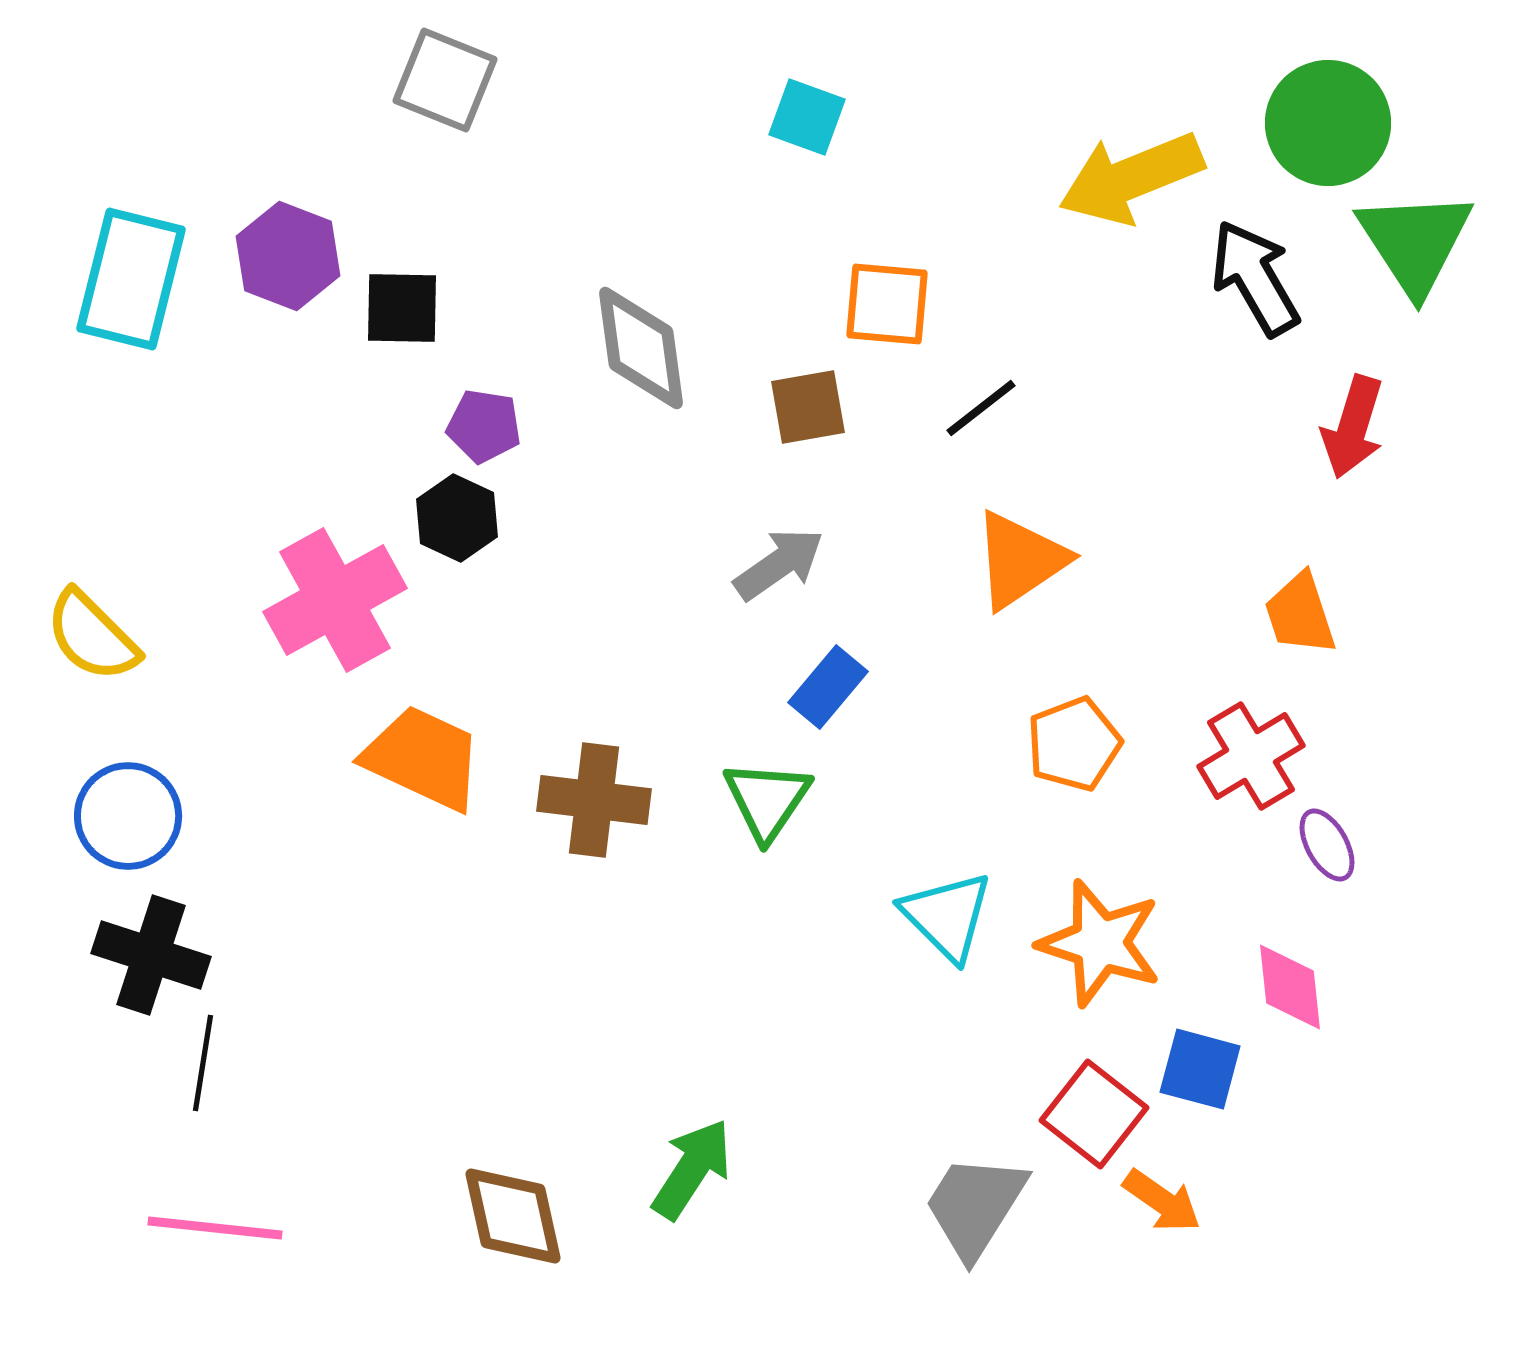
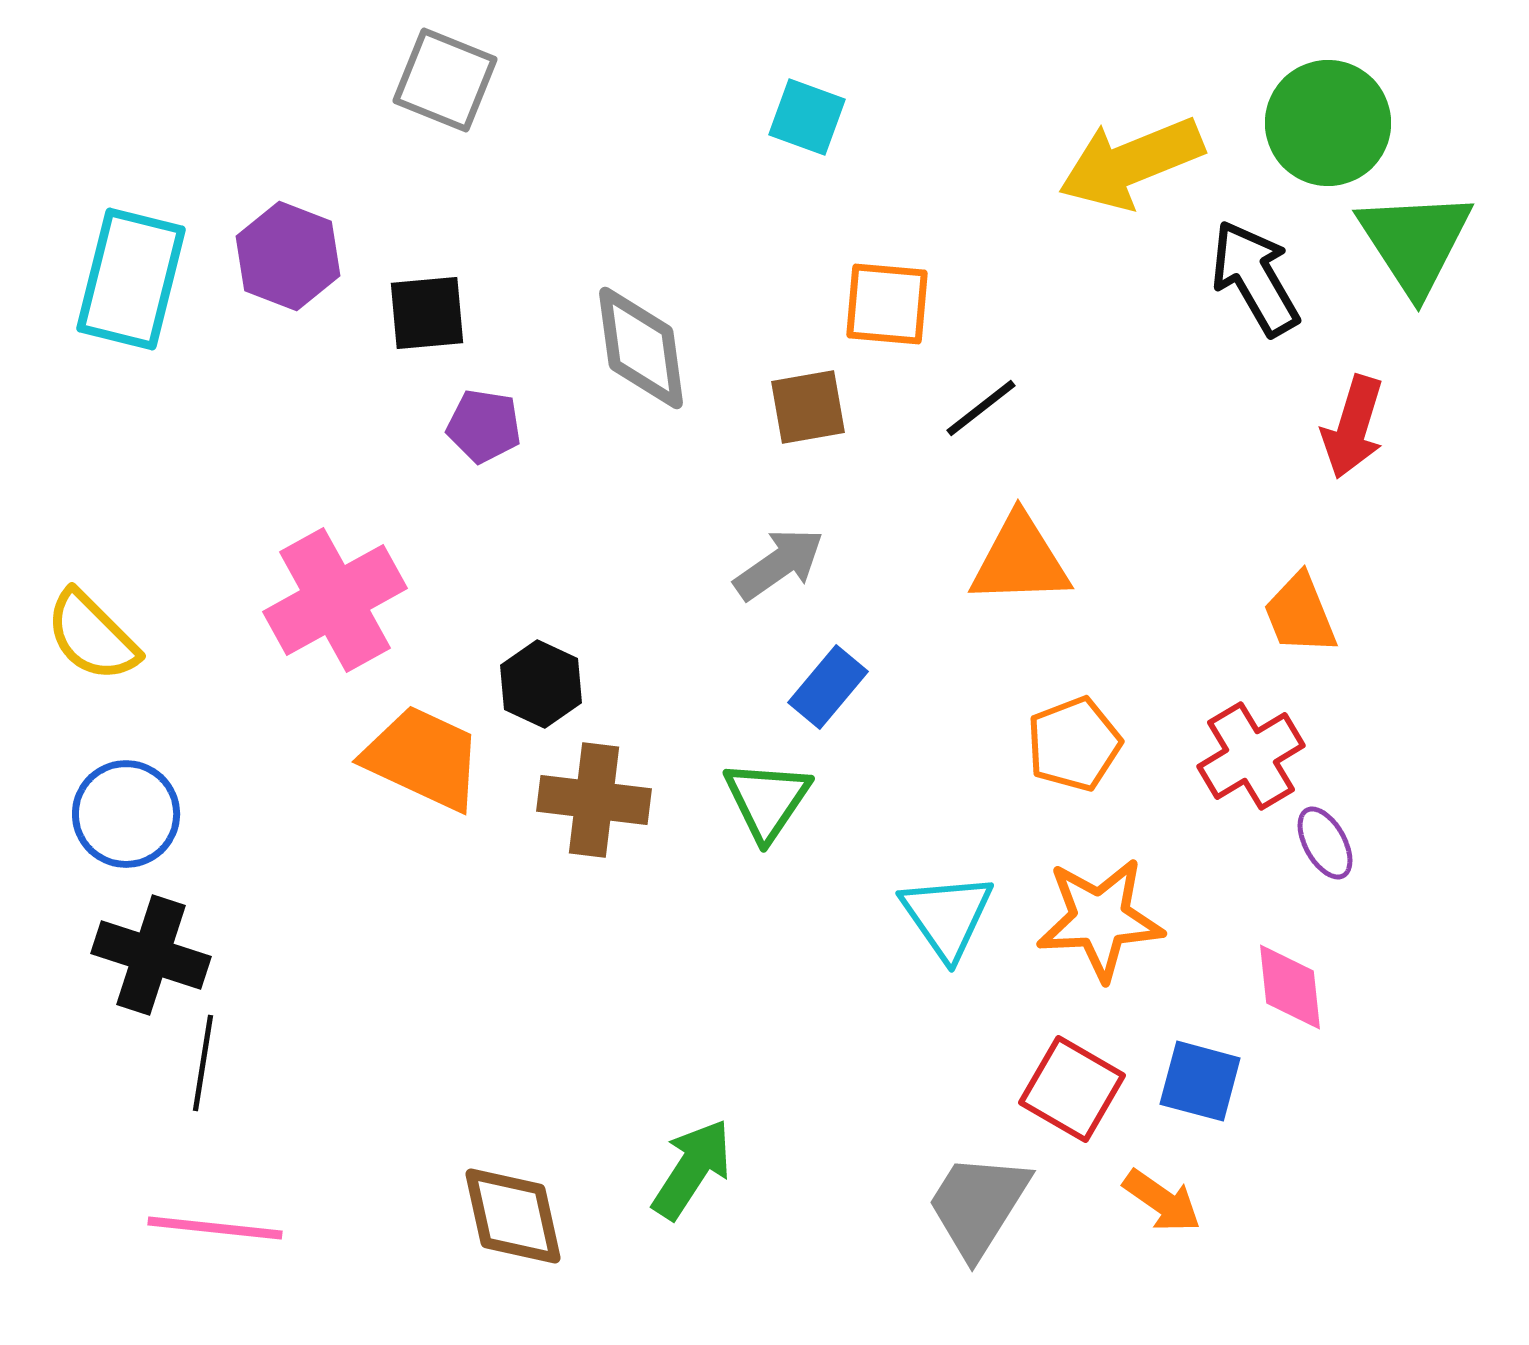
yellow arrow at (1131, 178): moved 15 px up
black square at (402, 308): moved 25 px right, 5 px down; rotated 6 degrees counterclockwise
black hexagon at (457, 518): moved 84 px right, 166 px down
orange triangle at (1020, 560): rotated 32 degrees clockwise
orange trapezoid at (1300, 614): rotated 4 degrees counterclockwise
blue circle at (128, 816): moved 2 px left, 2 px up
purple ellipse at (1327, 845): moved 2 px left, 2 px up
cyan triangle at (947, 916): rotated 10 degrees clockwise
orange star at (1100, 943): moved 24 px up; rotated 21 degrees counterclockwise
blue square at (1200, 1069): moved 12 px down
red square at (1094, 1114): moved 22 px left, 25 px up; rotated 8 degrees counterclockwise
gray trapezoid at (975, 1206): moved 3 px right, 1 px up
